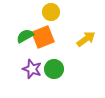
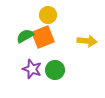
yellow circle: moved 3 px left, 3 px down
yellow arrow: moved 1 px right, 2 px down; rotated 42 degrees clockwise
green circle: moved 1 px right, 1 px down
